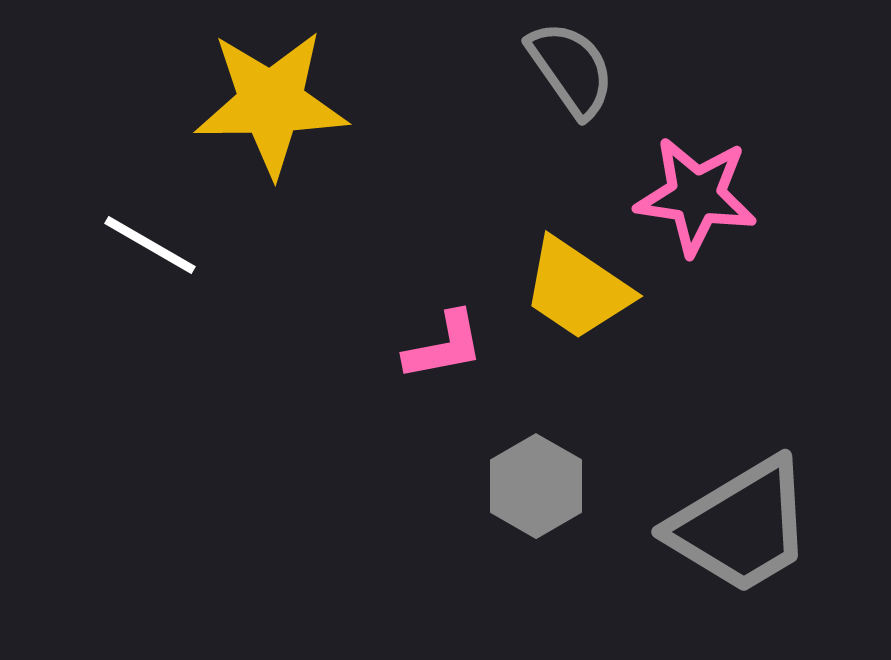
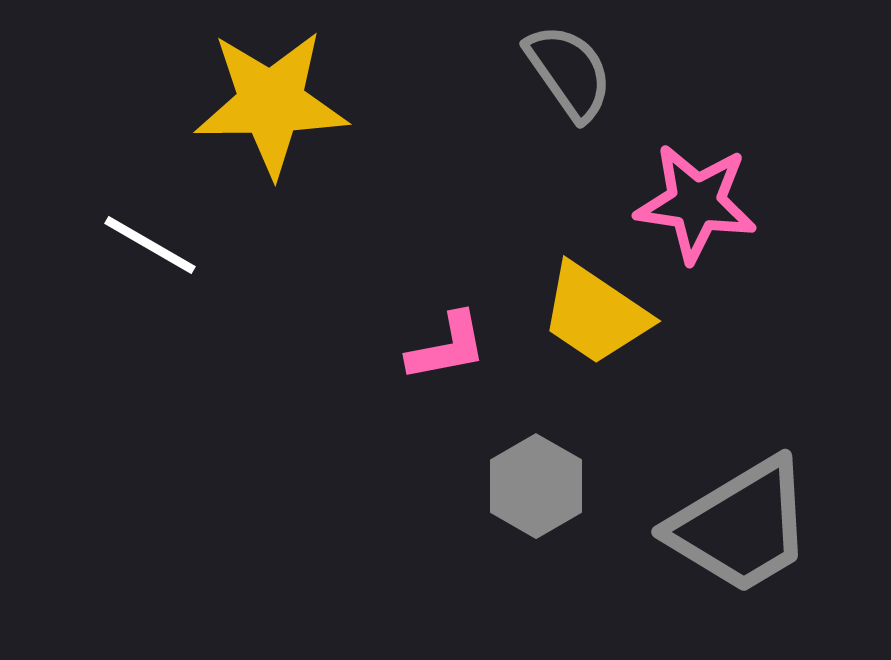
gray semicircle: moved 2 px left, 3 px down
pink star: moved 7 px down
yellow trapezoid: moved 18 px right, 25 px down
pink L-shape: moved 3 px right, 1 px down
